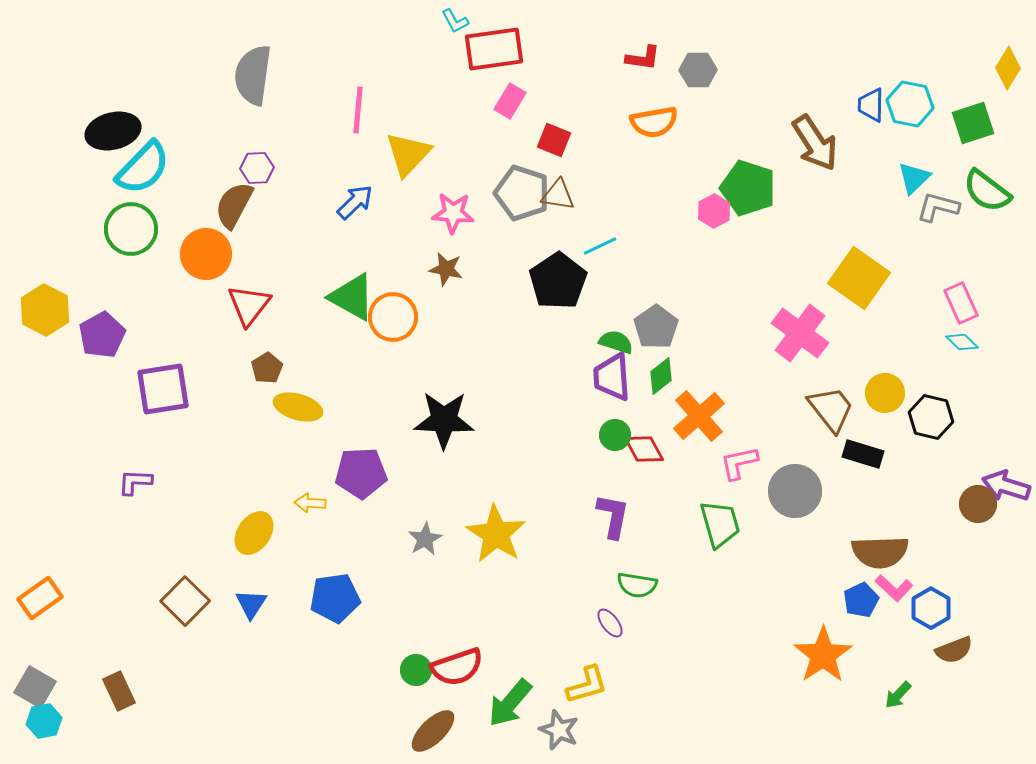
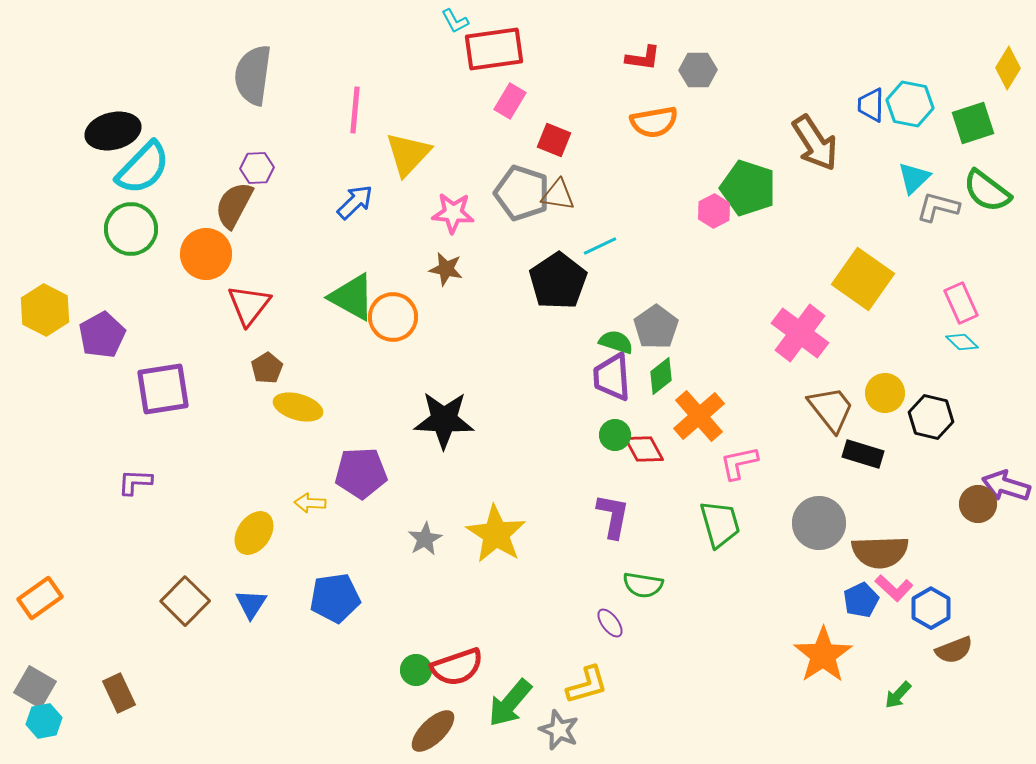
pink line at (358, 110): moved 3 px left
yellow square at (859, 278): moved 4 px right, 1 px down
gray circle at (795, 491): moved 24 px right, 32 px down
green semicircle at (637, 585): moved 6 px right
brown rectangle at (119, 691): moved 2 px down
